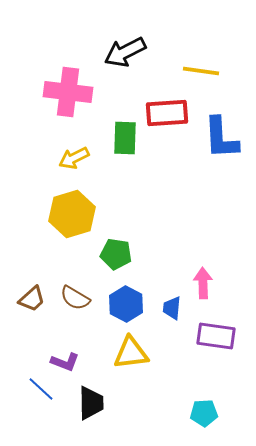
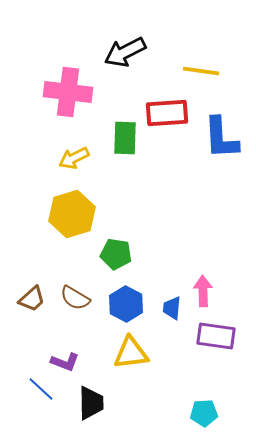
pink arrow: moved 8 px down
